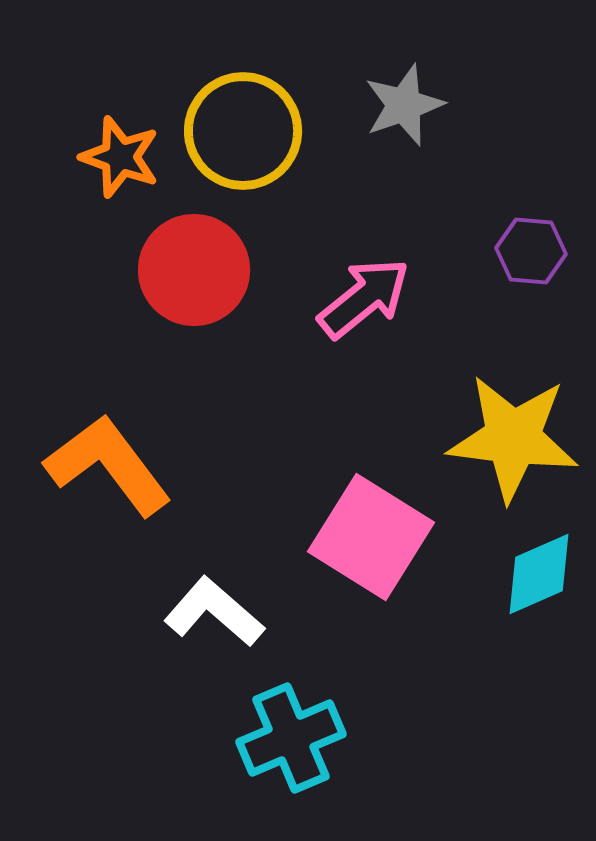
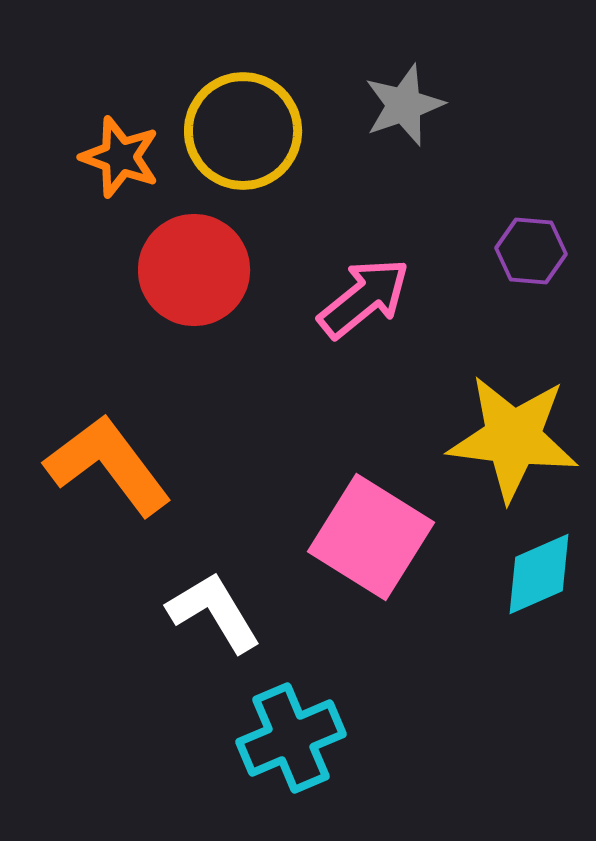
white L-shape: rotated 18 degrees clockwise
